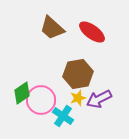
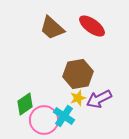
red ellipse: moved 6 px up
green diamond: moved 3 px right, 11 px down
pink circle: moved 3 px right, 20 px down
cyan cross: moved 1 px right
